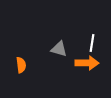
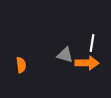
gray triangle: moved 6 px right, 6 px down
